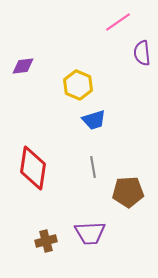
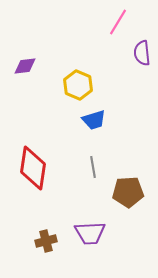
pink line: rotated 24 degrees counterclockwise
purple diamond: moved 2 px right
